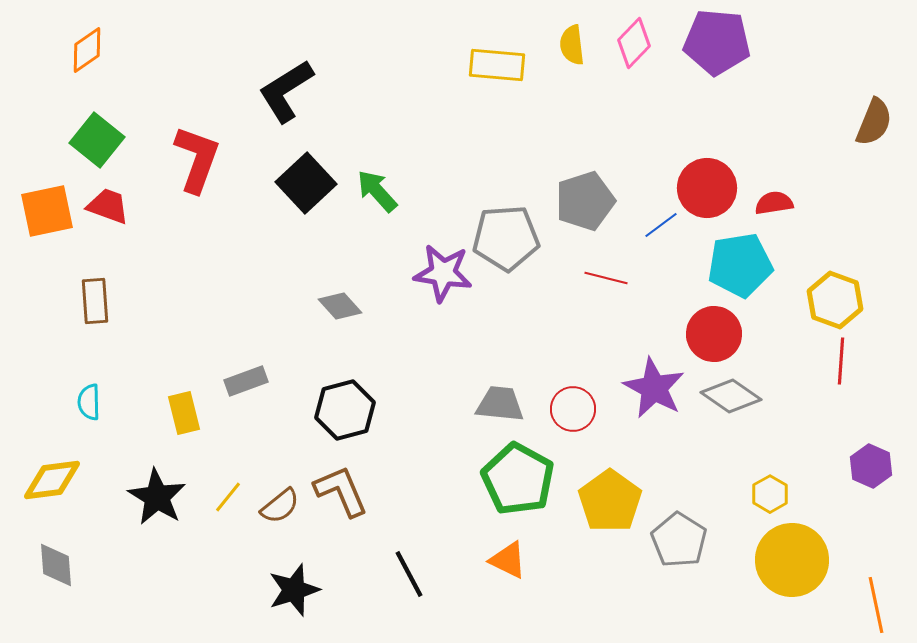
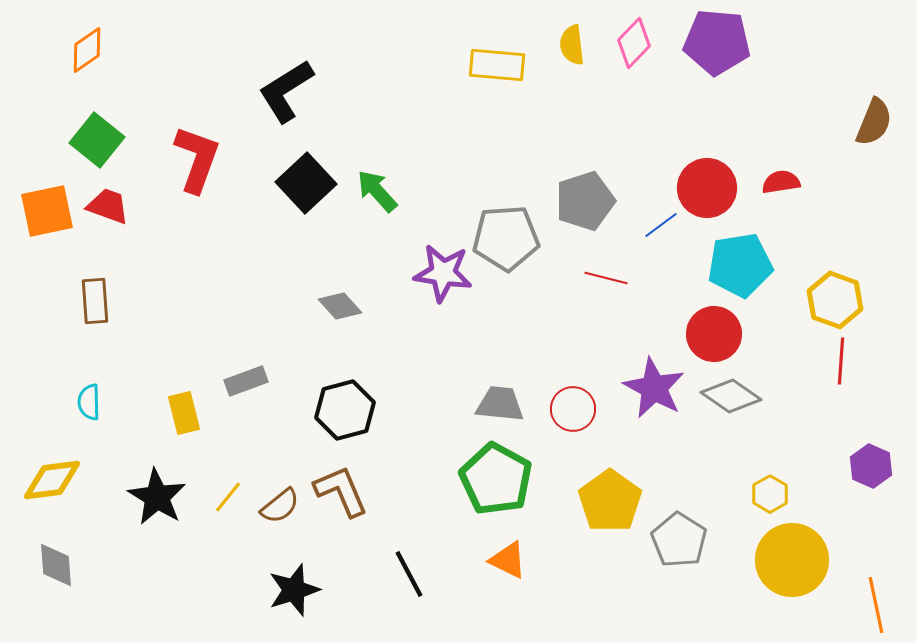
red semicircle at (774, 203): moved 7 px right, 21 px up
green pentagon at (518, 479): moved 22 px left
